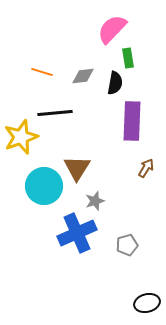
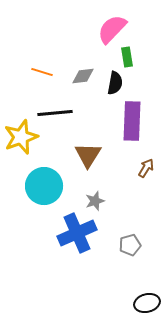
green rectangle: moved 1 px left, 1 px up
brown triangle: moved 11 px right, 13 px up
gray pentagon: moved 3 px right
